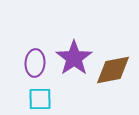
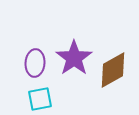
brown diamond: rotated 18 degrees counterclockwise
cyan square: rotated 10 degrees counterclockwise
